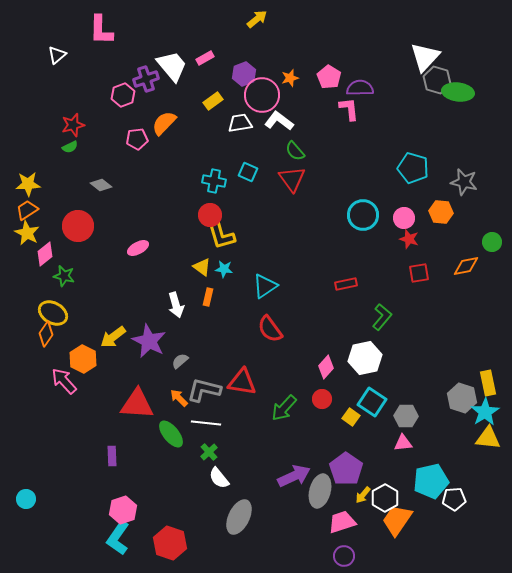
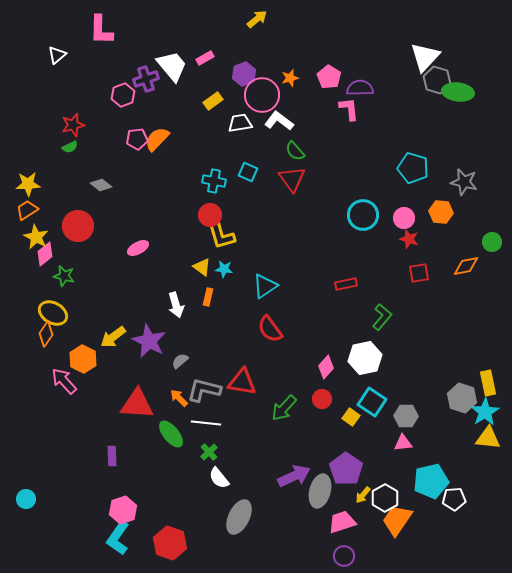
orange semicircle at (164, 123): moved 7 px left, 16 px down
yellow star at (27, 233): moved 9 px right, 4 px down
